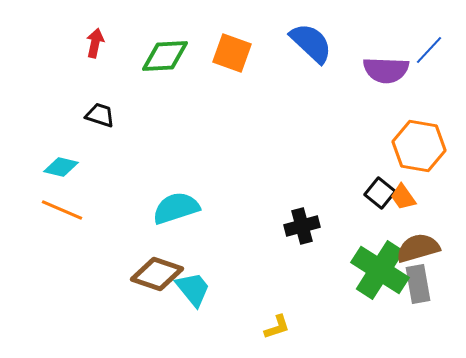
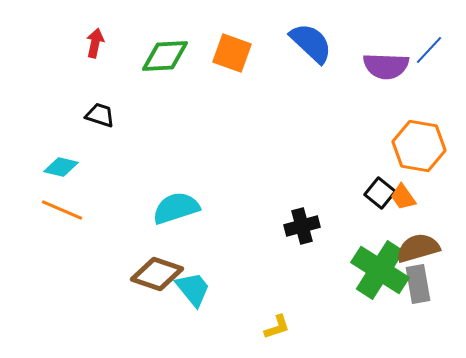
purple semicircle: moved 4 px up
